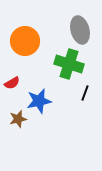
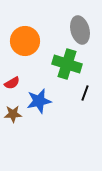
green cross: moved 2 px left
brown star: moved 5 px left, 5 px up; rotated 12 degrees clockwise
